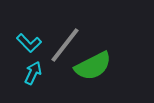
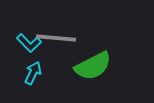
gray line: moved 9 px left, 7 px up; rotated 57 degrees clockwise
